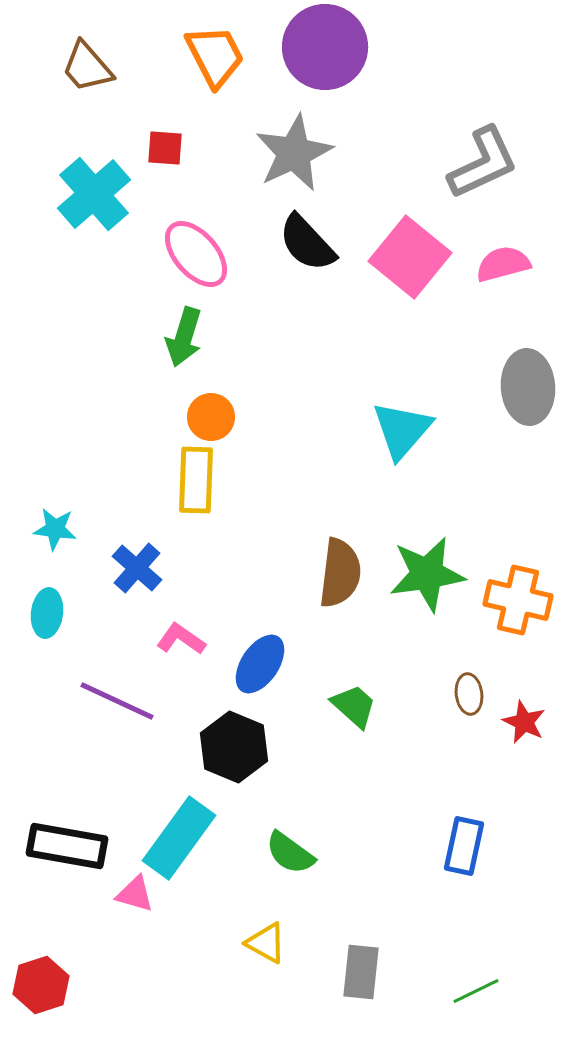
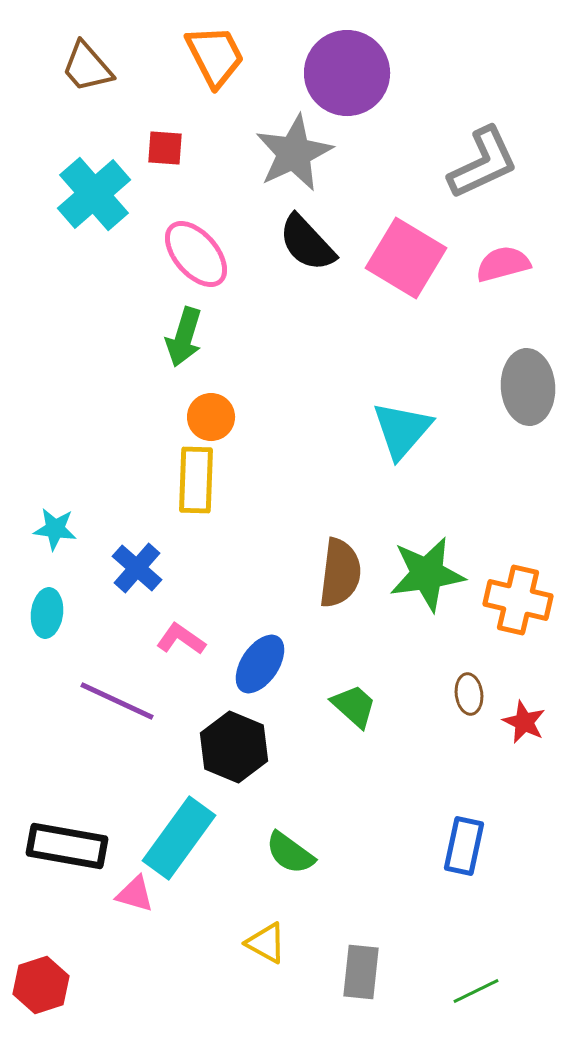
purple circle: moved 22 px right, 26 px down
pink square: moved 4 px left, 1 px down; rotated 8 degrees counterclockwise
